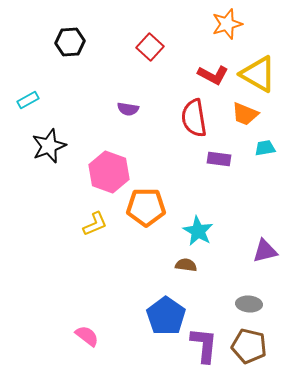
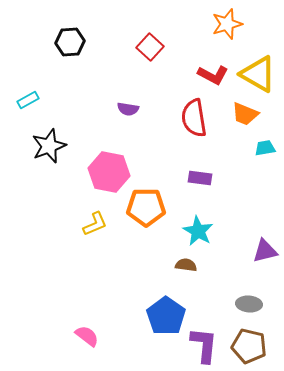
purple rectangle: moved 19 px left, 19 px down
pink hexagon: rotated 9 degrees counterclockwise
